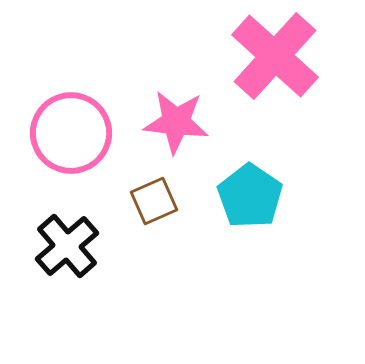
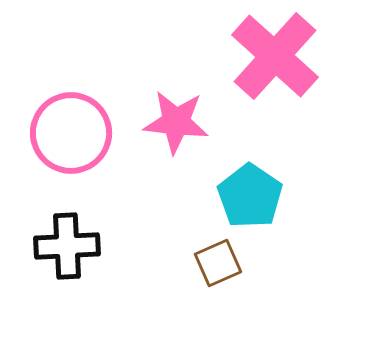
brown square: moved 64 px right, 62 px down
black cross: rotated 38 degrees clockwise
